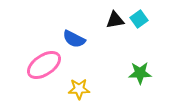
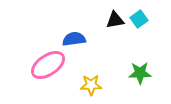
blue semicircle: rotated 145 degrees clockwise
pink ellipse: moved 4 px right
yellow star: moved 12 px right, 4 px up
